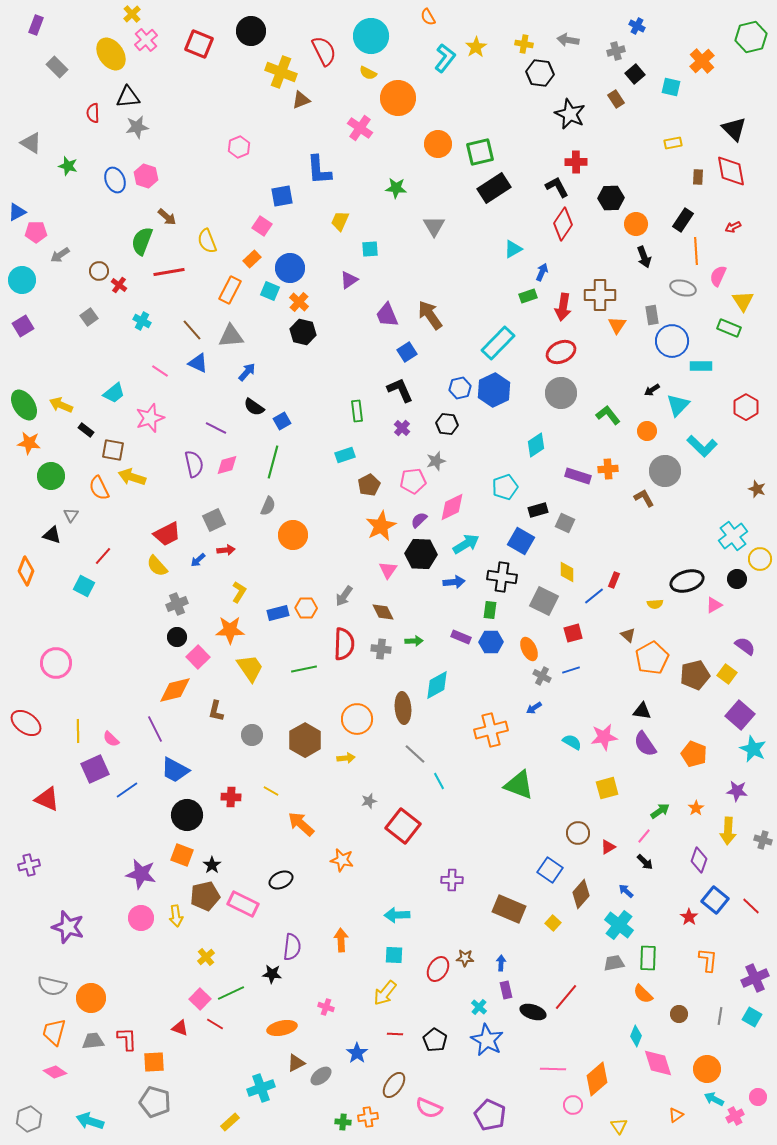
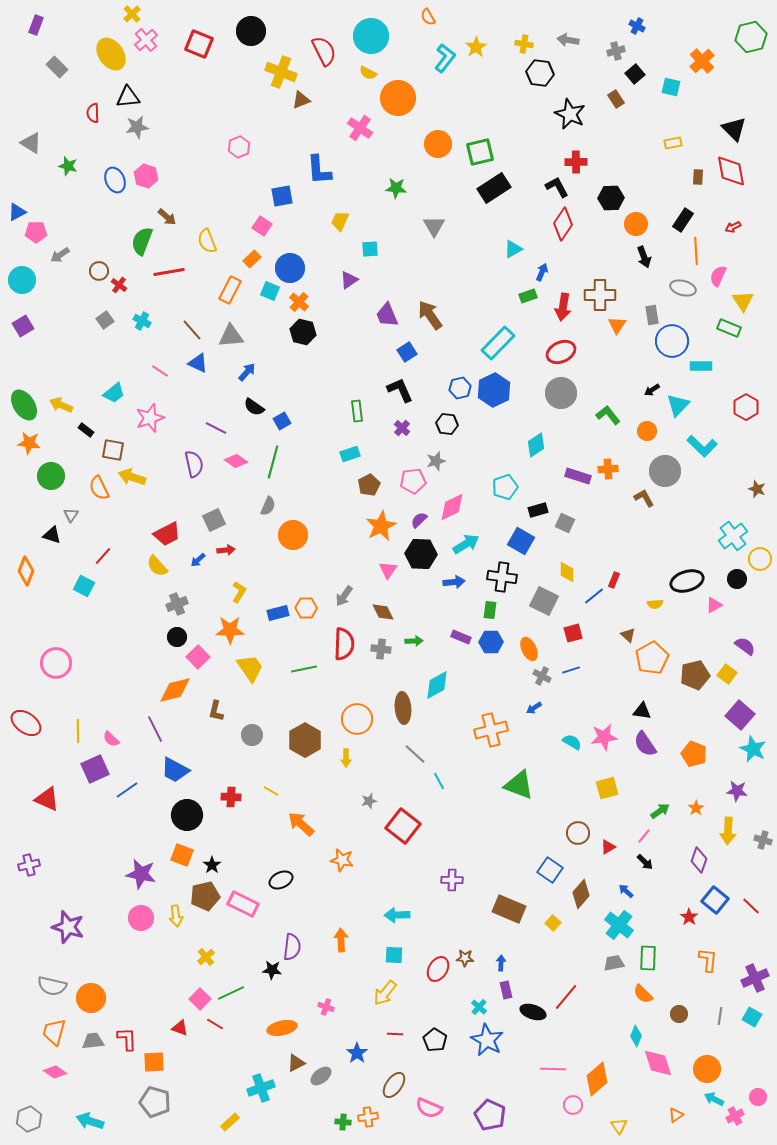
gray square at (89, 317): moved 16 px right, 3 px down
cyan rectangle at (345, 455): moved 5 px right, 1 px up
pink diamond at (227, 465): moved 9 px right, 4 px up; rotated 50 degrees clockwise
yellow arrow at (346, 758): rotated 96 degrees clockwise
black star at (272, 974): moved 4 px up
